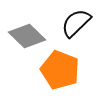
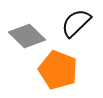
orange pentagon: moved 2 px left
